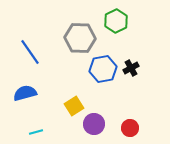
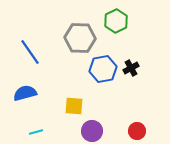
yellow square: rotated 36 degrees clockwise
purple circle: moved 2 px left, 7 px down
red circle: moved 7 px right, 3 px down
